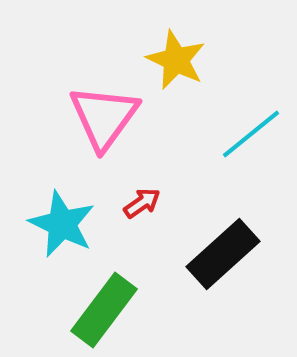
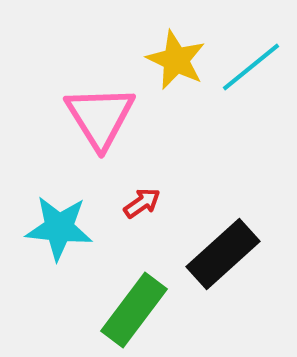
pink triangle: moved 4 px left; rotated 8 degrees counterclockwise
cyan line: moved 67 px up
cyan star: moved 3 px left, 4 px down; rotated 20 degrees counterclockwise
green rectangle: moved 30 px right
